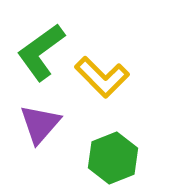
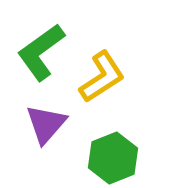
yellow L-shape: rotated 78 degrees counterclockwise
purple triangle: moved 6 px right
